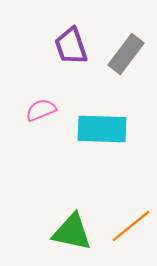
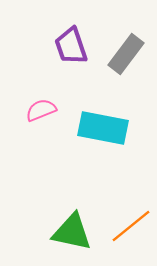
cyan rectangle: moved 1 px right, 1 px up; rotated 9 degrees clockwise
